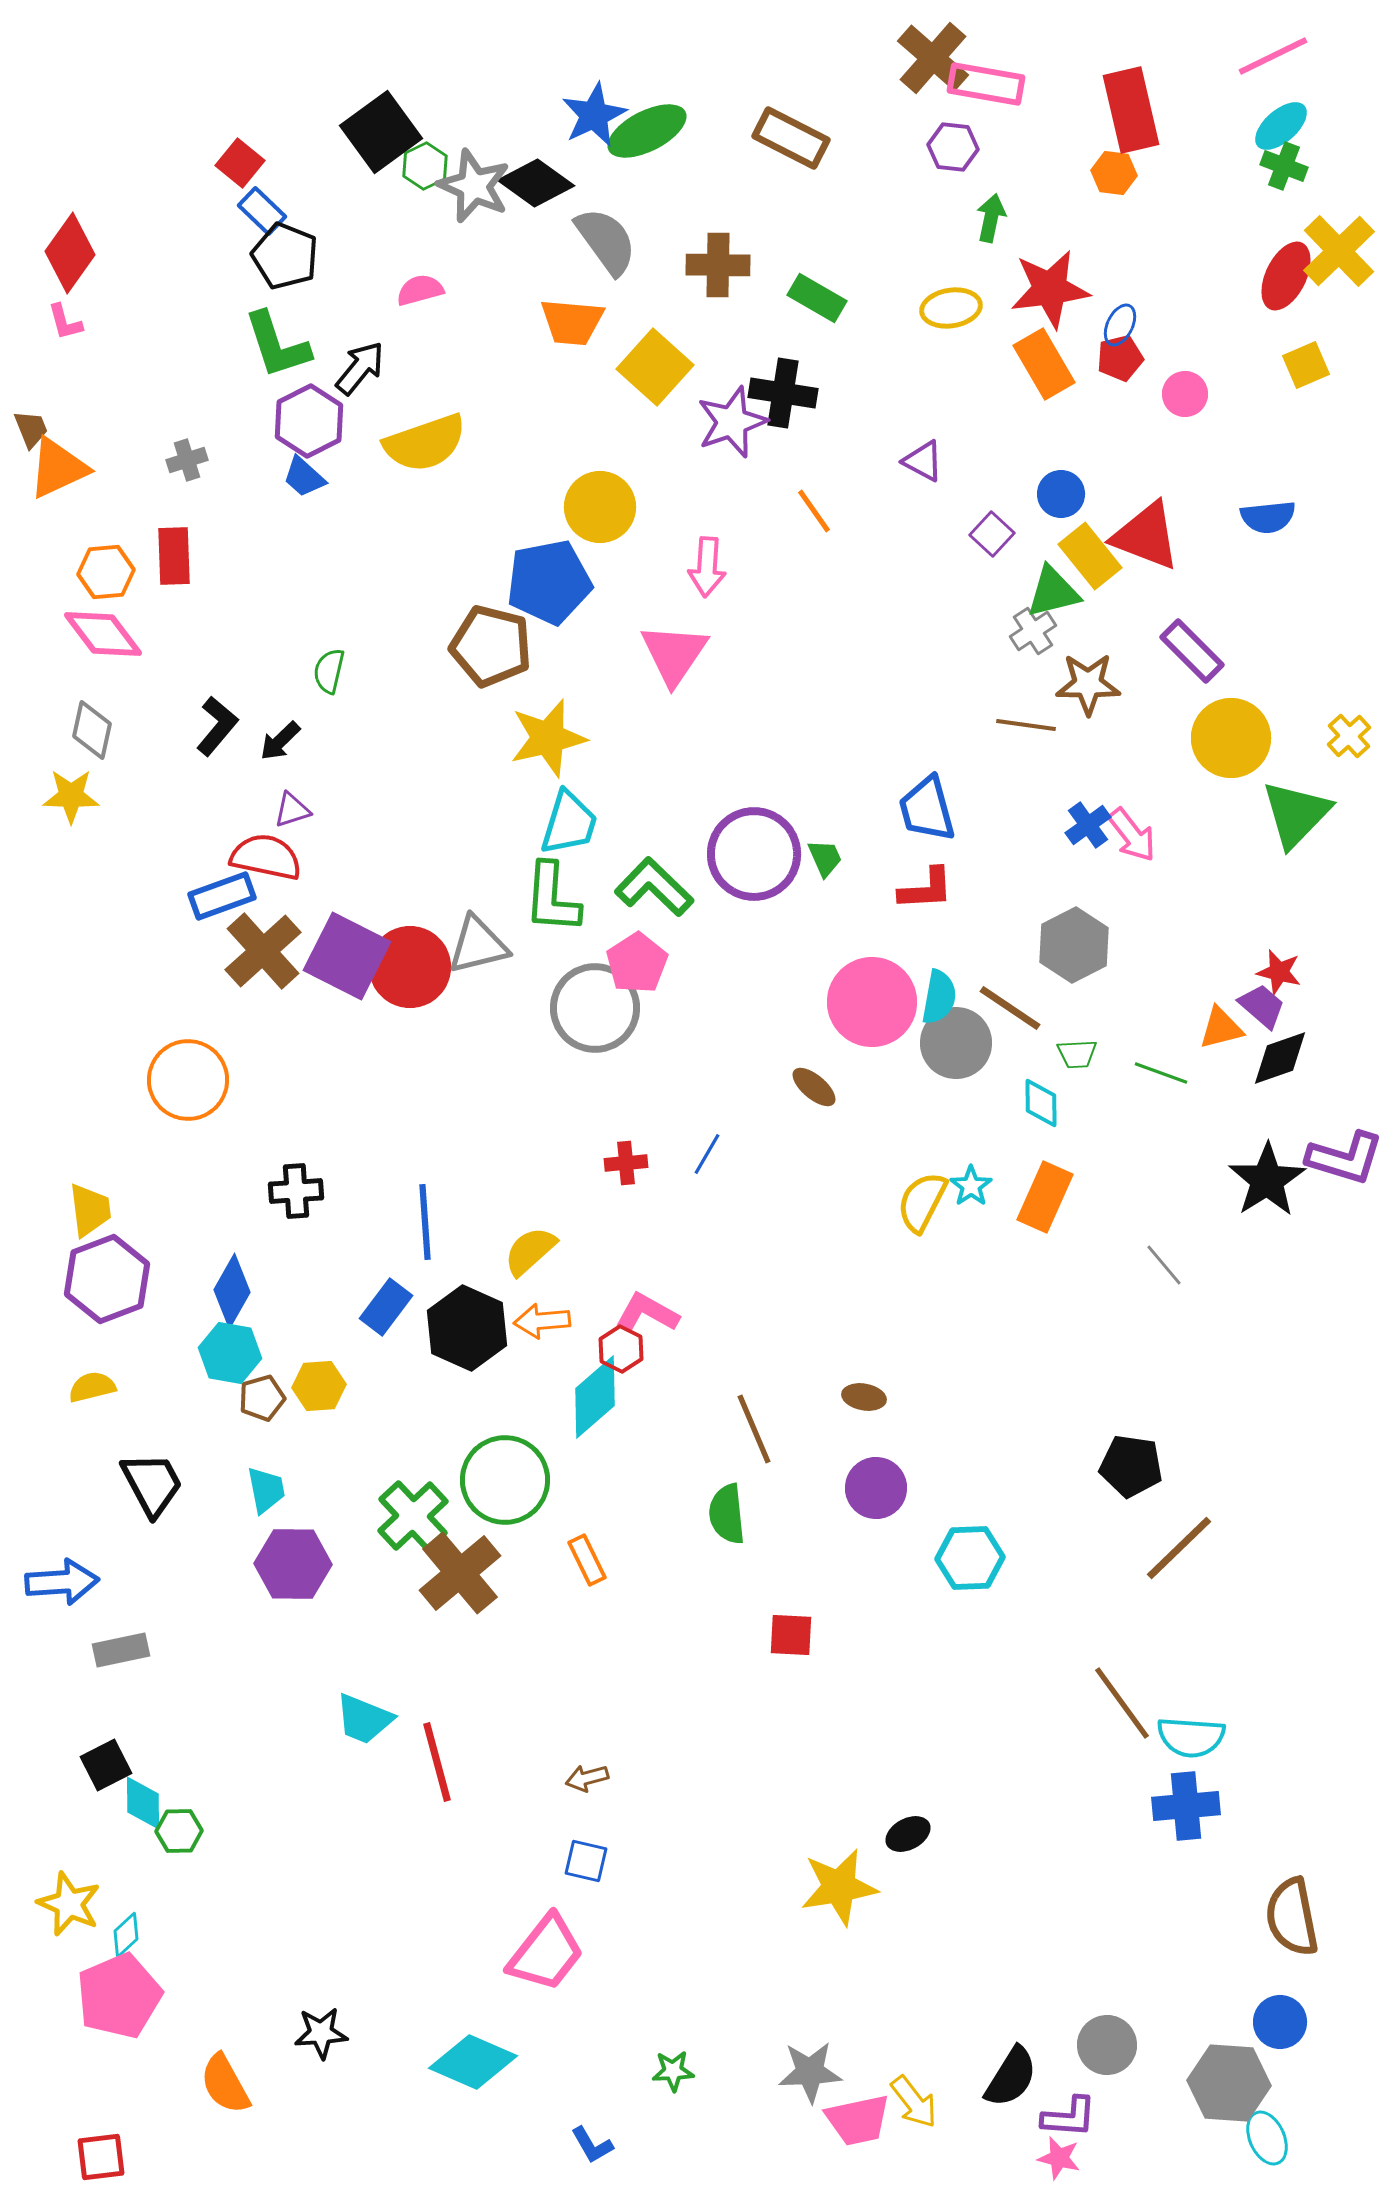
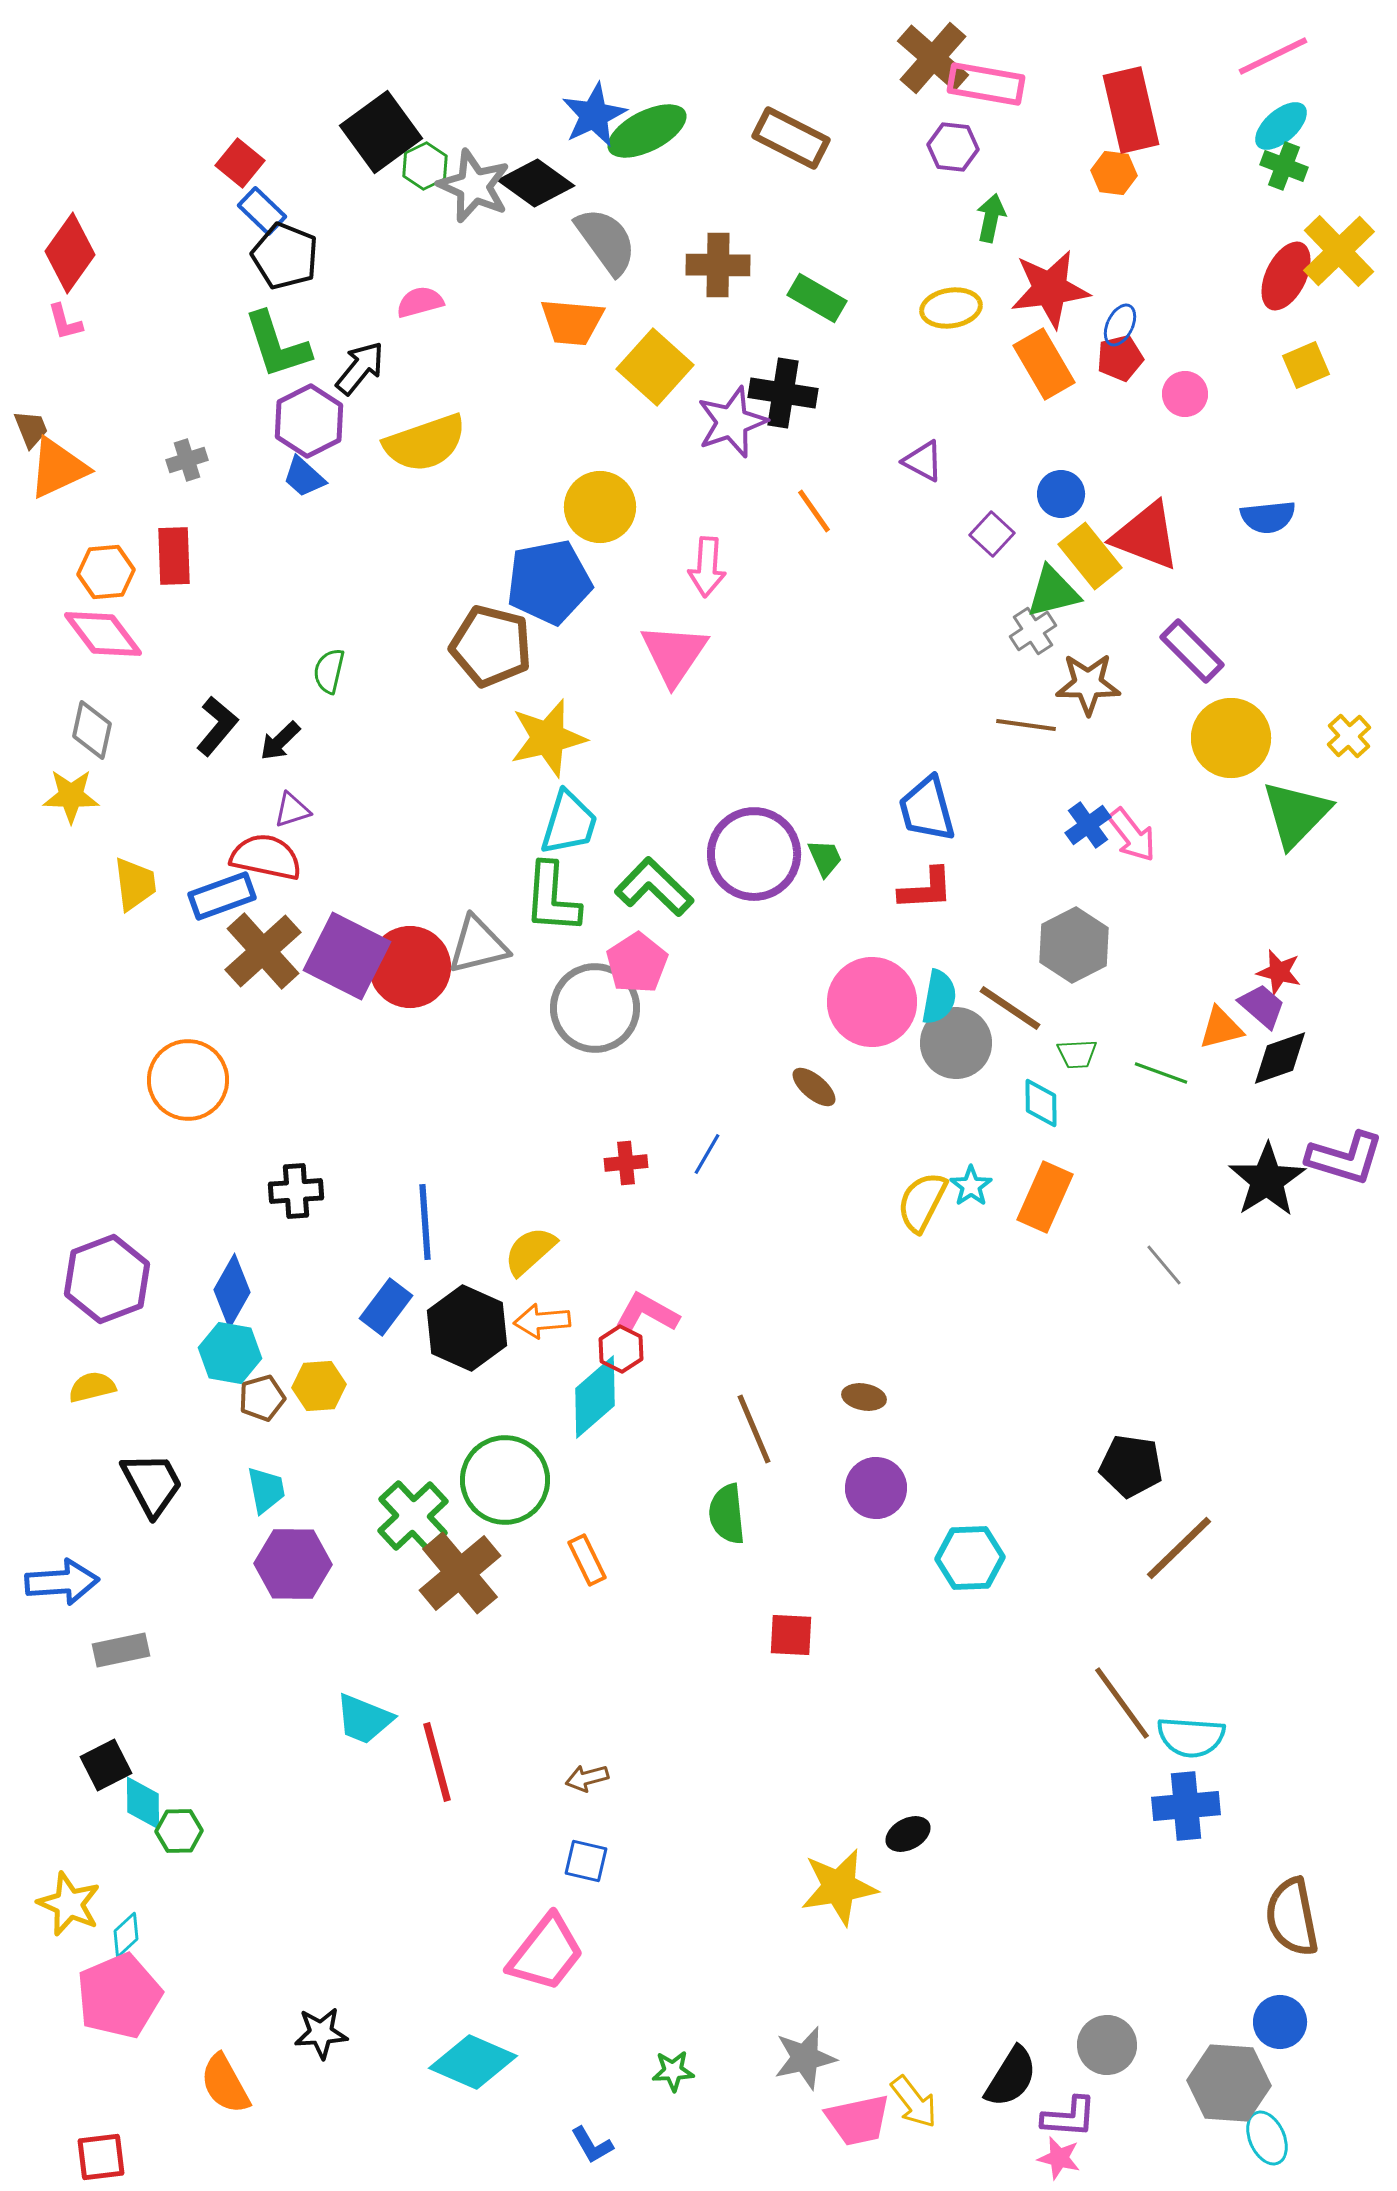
pink semicircle at (420, 290): moved 12 px down
yellow trapezoid at (90, 1210): moved 45 px right, 326 px up
gray star at (810, 2072): moved 5 px left, 14 px up; rotated 10 degrees counterclockwise
